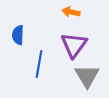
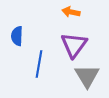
blue semicircle: moved 1 px left, 1 px down
